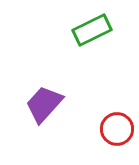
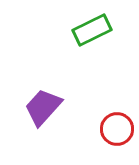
purple trapezoid: moved 1 px left, 3 px down
